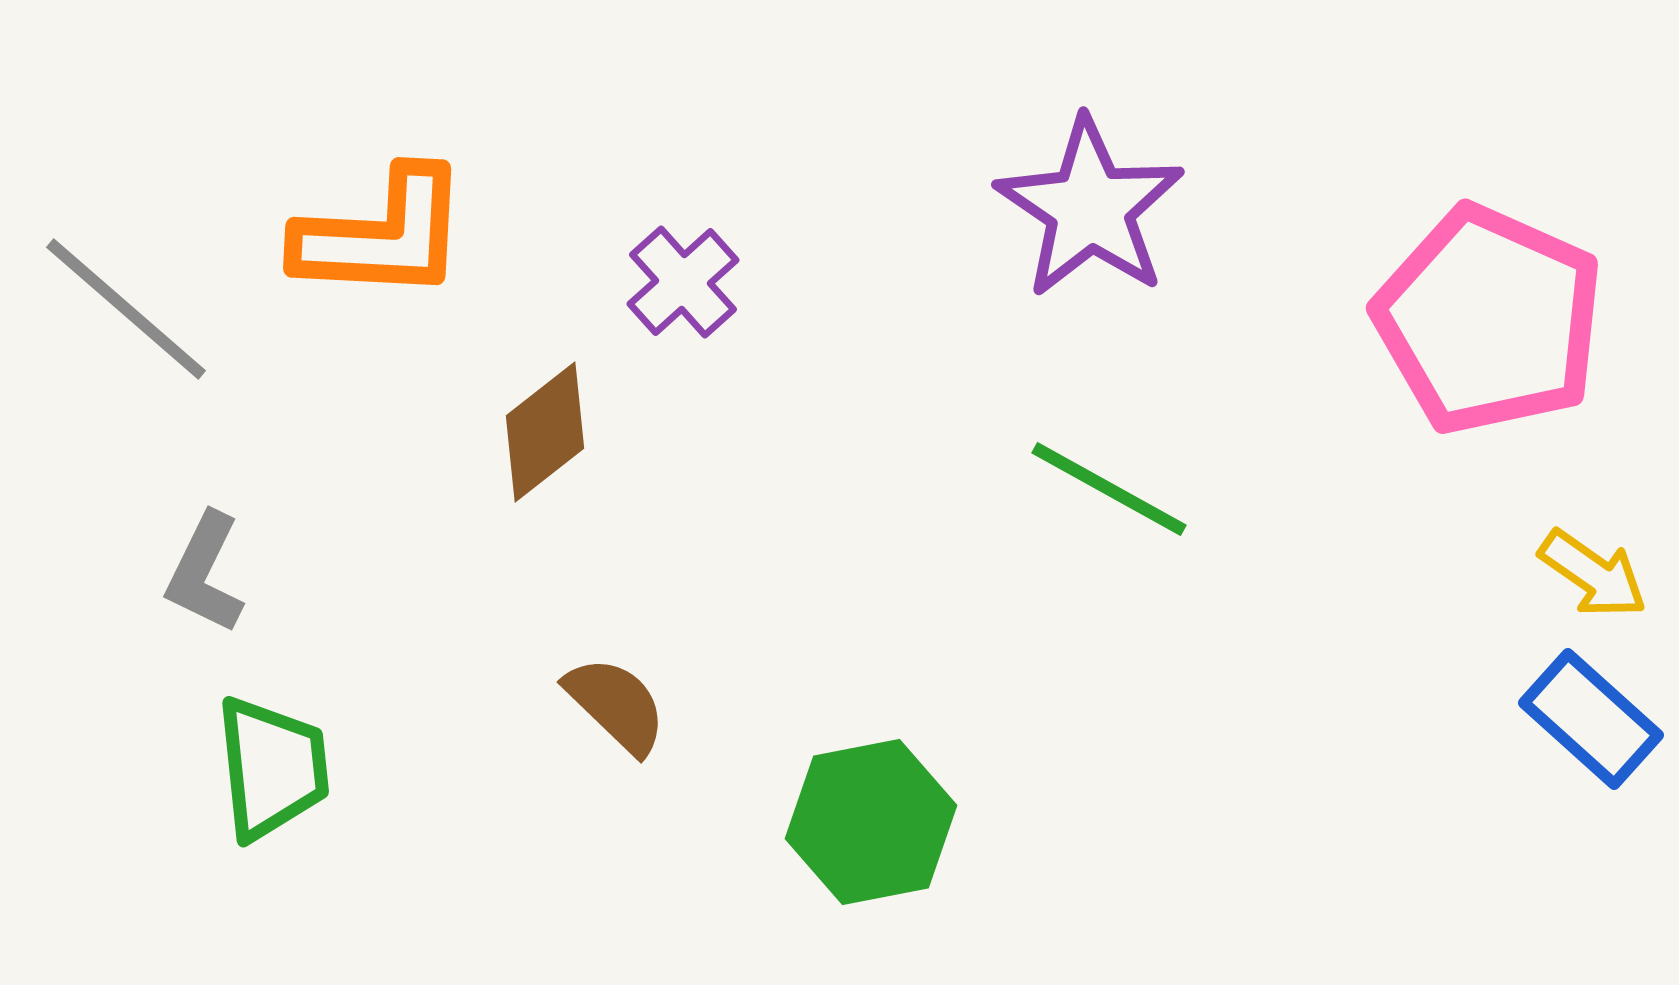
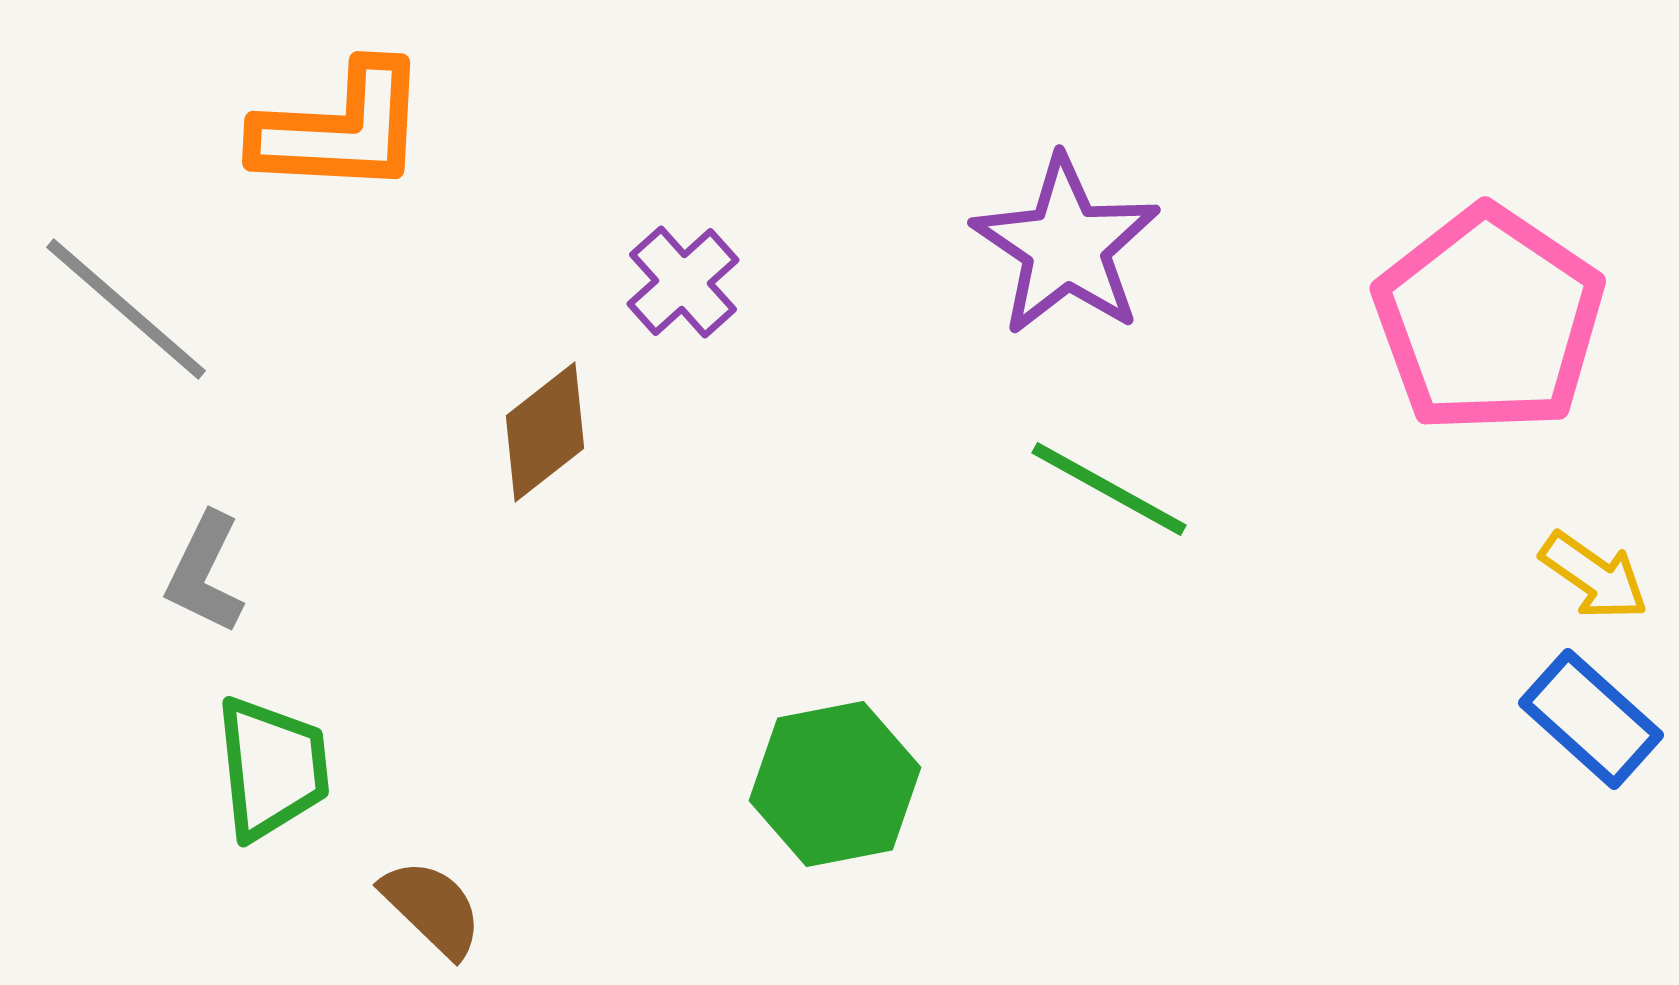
purple star: moved 24 px left, 38 px down
orange L-shape: moved 41 px left, 106 px up
pink pentagon: rotated 10 degrees clockwise
yellow arrow: moved 1 px right, 2 px down
brown semicircle: moved 184 px left, 203 px down
green hexagon: moved 36 px left, 38 px up
